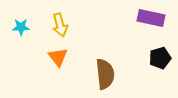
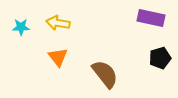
yellow arrow: moved 2 px left, 2 px up; rotated 115 degrees clockwise
brown semicircle: rotated 32 degrees counterclockwise
